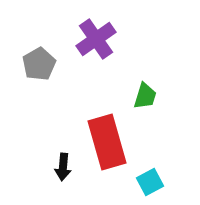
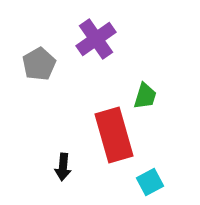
red rectangle: moved 7 px right, 7 px up
